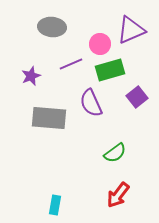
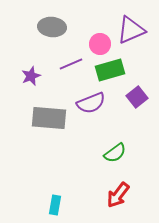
purple semicircle: rotated 88 degrees counterclockwise
